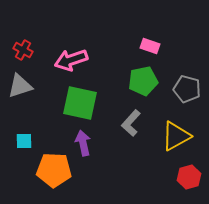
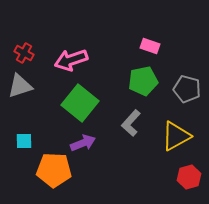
red cross: moved 1 px right, 3 px down
green square: rotated 27 degrees clockwise
purple arrow: rotated 80 degrees clockwise
